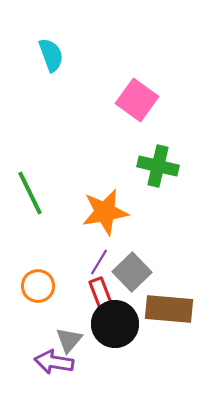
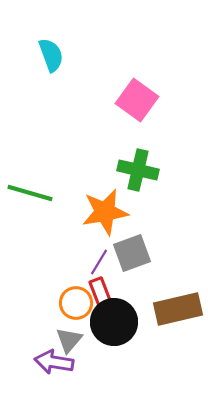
green cross: moved 20 px left, 4 px down
green line: rotated 48 degrees counterclockwise
gray square: moved 19 px up; rotated 24 degrees clockwise
orange circle: moved 38 px right, 17 px down
brown rectangle: moved 9 px right; rotated 18 degrees counterclockwise
black circle: moved 1 px left, 2 px up
